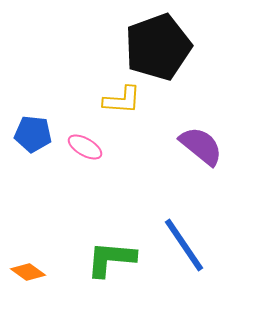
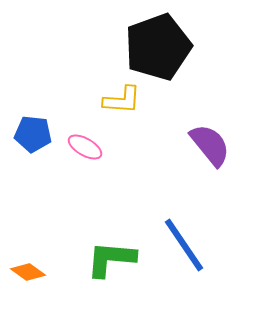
purple semicircle: moved 9 px right, 1 px up; rotated 12 degrees clockwise
